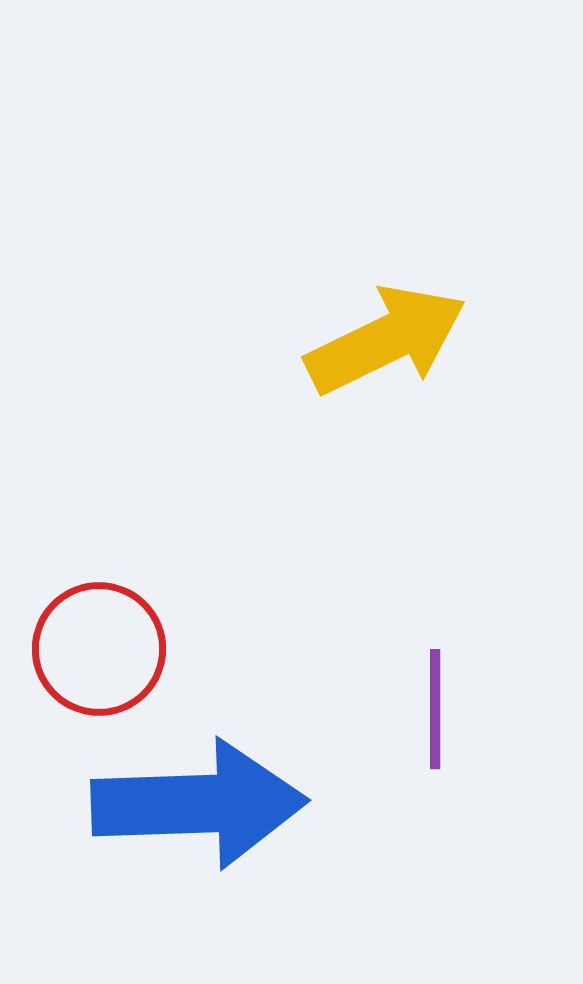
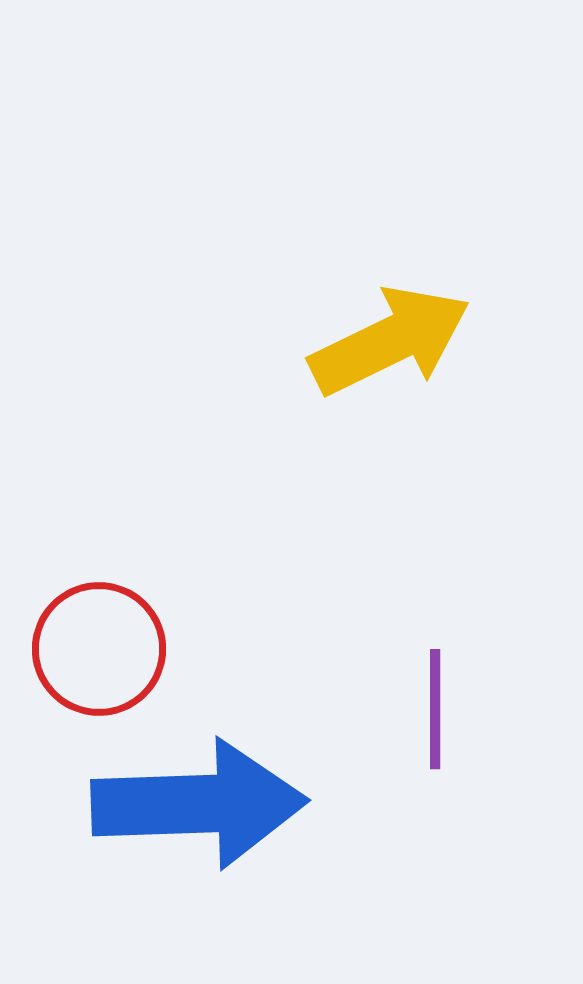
yellow arrow: moved 4 px right, 1 px down
